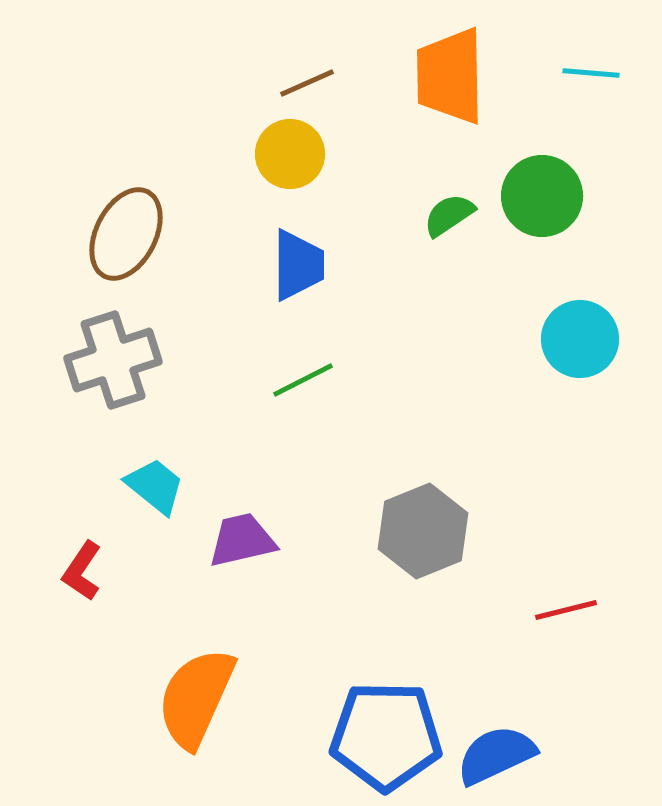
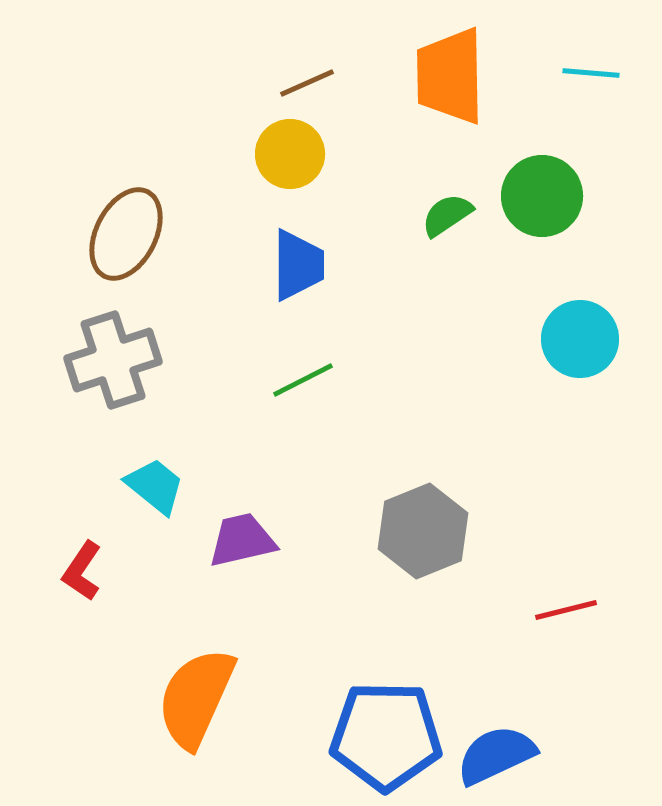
green semicircle: moved 2 px left
